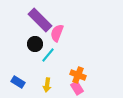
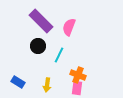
purple rectangle: moved 1 px right, 1 px down
pink semicircle: moved 12 px right, 6 px up
black circle: moved 3 px right, 2 px down
cyan line: moved 11 px right; rotated 14 degrees counterclockwise
pink rectangle: rotated 40 degrees clockwise
